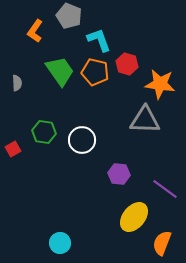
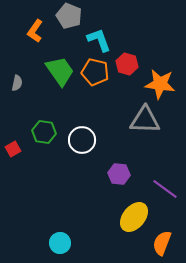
gray semicircle: rotated 14 degrees clockwise
